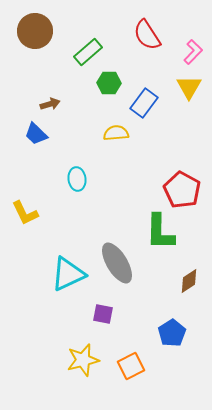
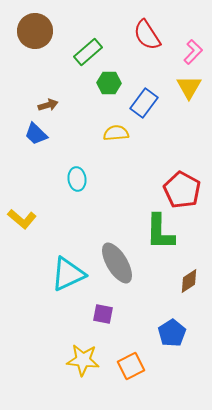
brown arrow: moved 2 px left, 1 px down
yellow L-shape: moved 3 px left, 6 px down; rotated 24 degrees counterclockwise
yellow star: rotated 20 degrees clockwise
